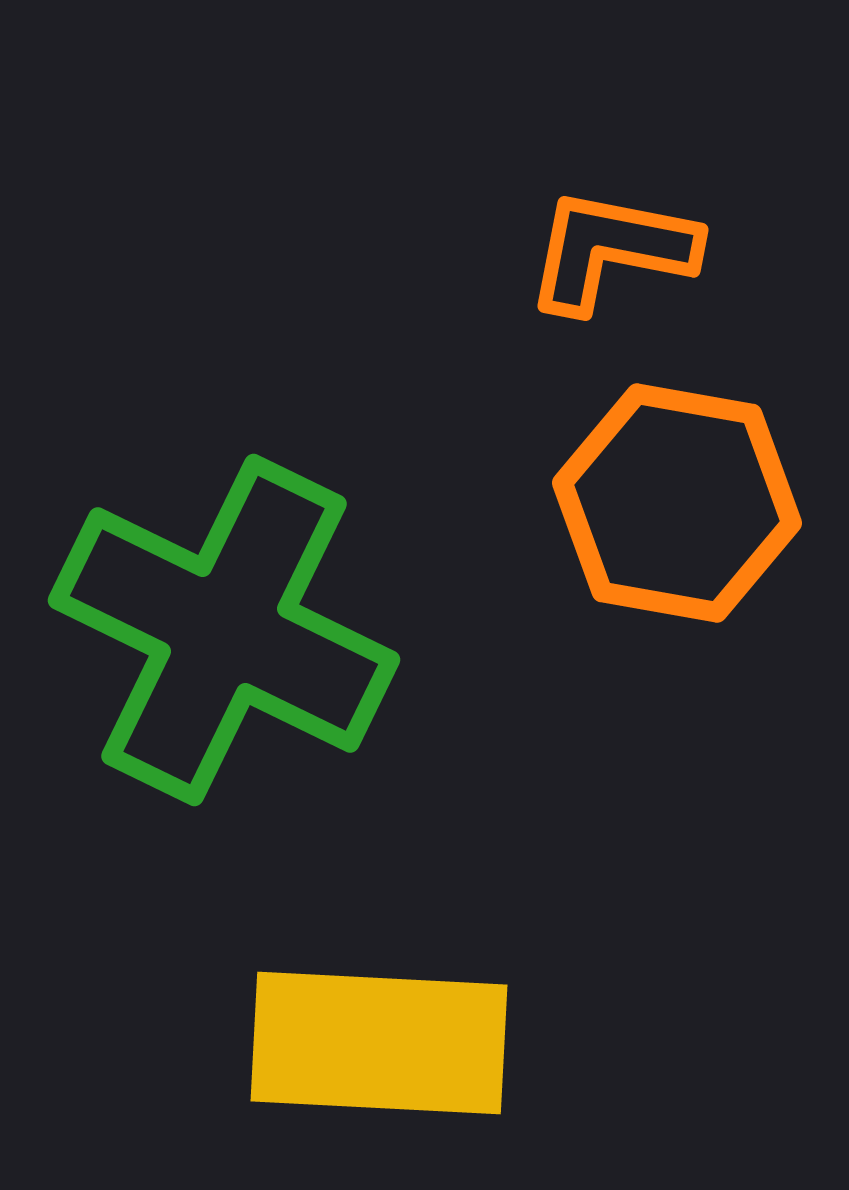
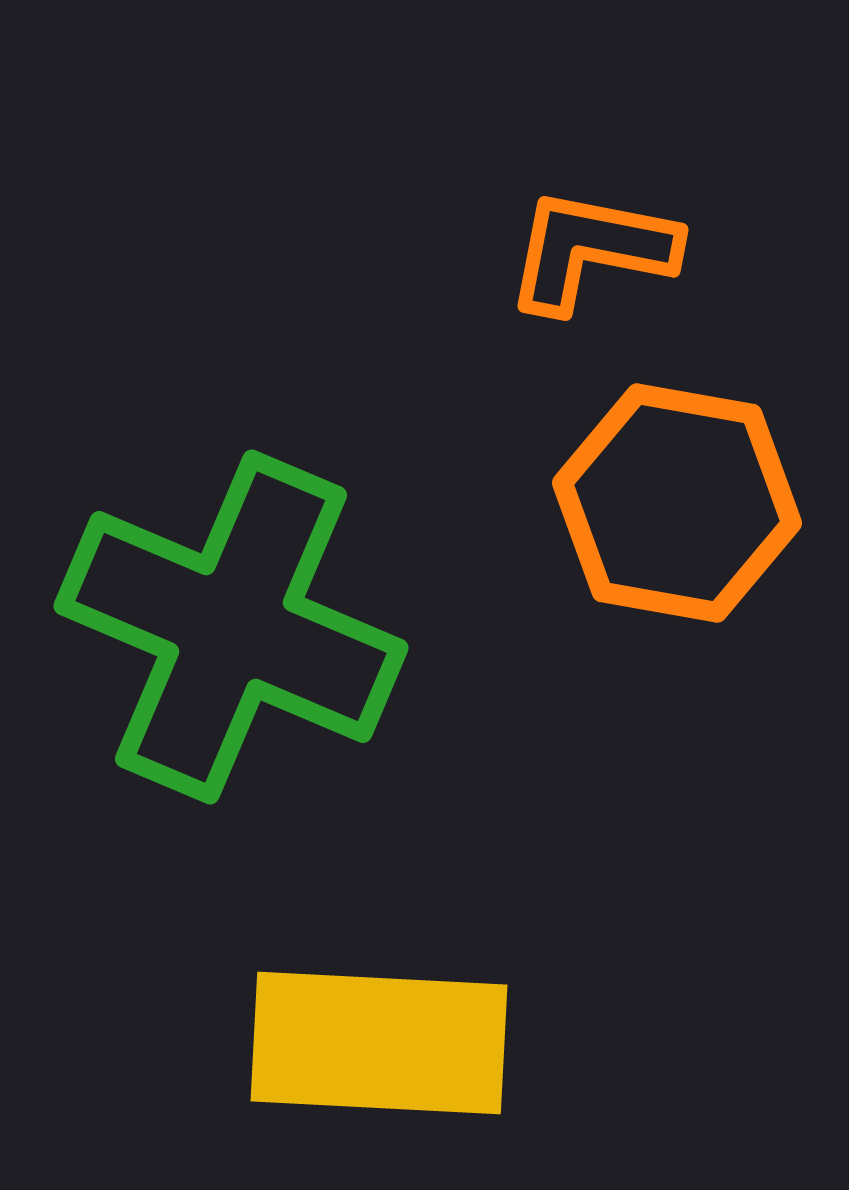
orange L-shape: moved 20 px left
green cross: moved 7 px right, 3 px up; rotated 3 degrees counterclockwise
